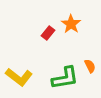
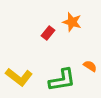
orange star: moved 1 px right, 2 px up; rotated 18 degrees counterclockwise
orange semicircle: rotated 32 degrees counterclockwise
green L-shape: moved 3 px left, 2 px down
